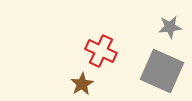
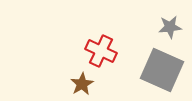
gray square: moved 1 px up
